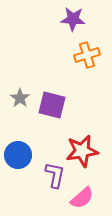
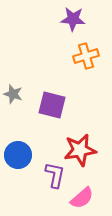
orange cross: moved 1 px left, 1 px down
gray star: moved 7 px left, 4 px up; rotated 18 degrees counterclockwise
red star: moved 2 px left, 1 px up
